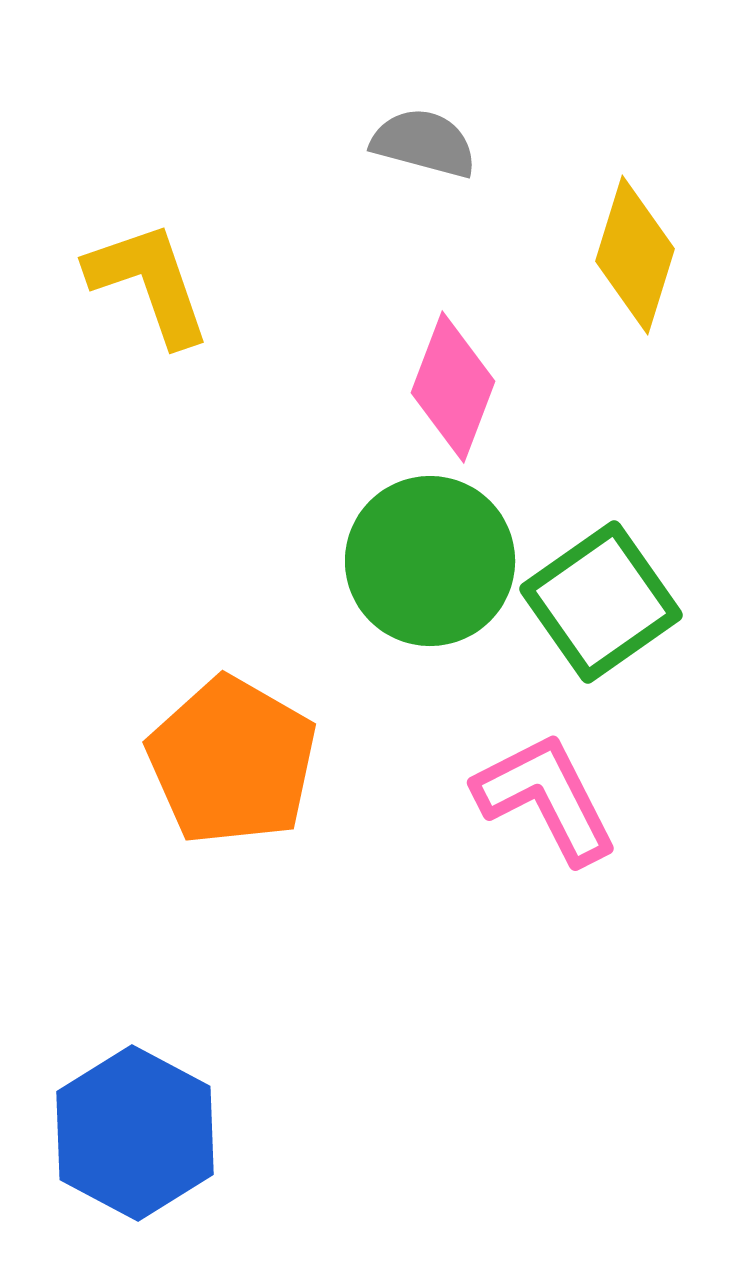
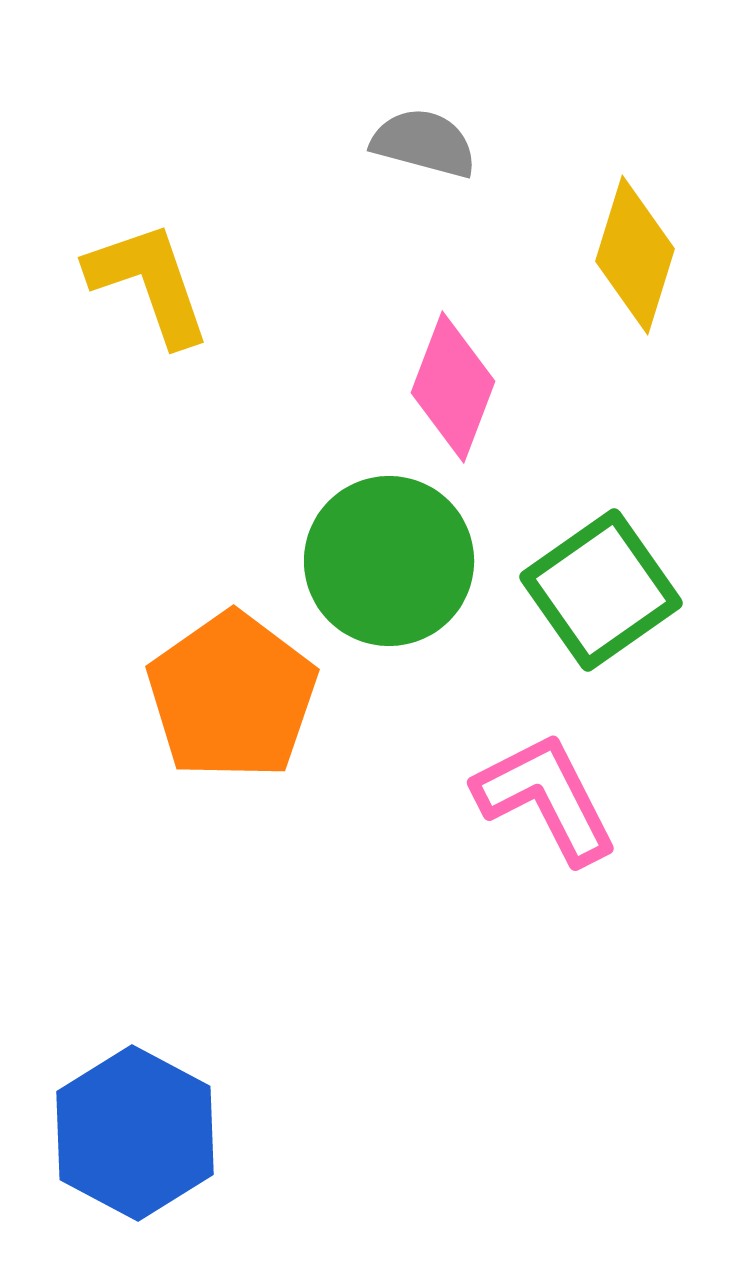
green circle: moved 41 px left
green square: moved 12 px up
orange pentagon: moved 65 px up; rotated 7 degrees clockwise
